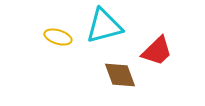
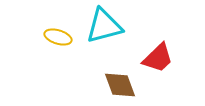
red trapezoid: moved 1 px right, 7 px down
brown diamond: moved 10 px down
